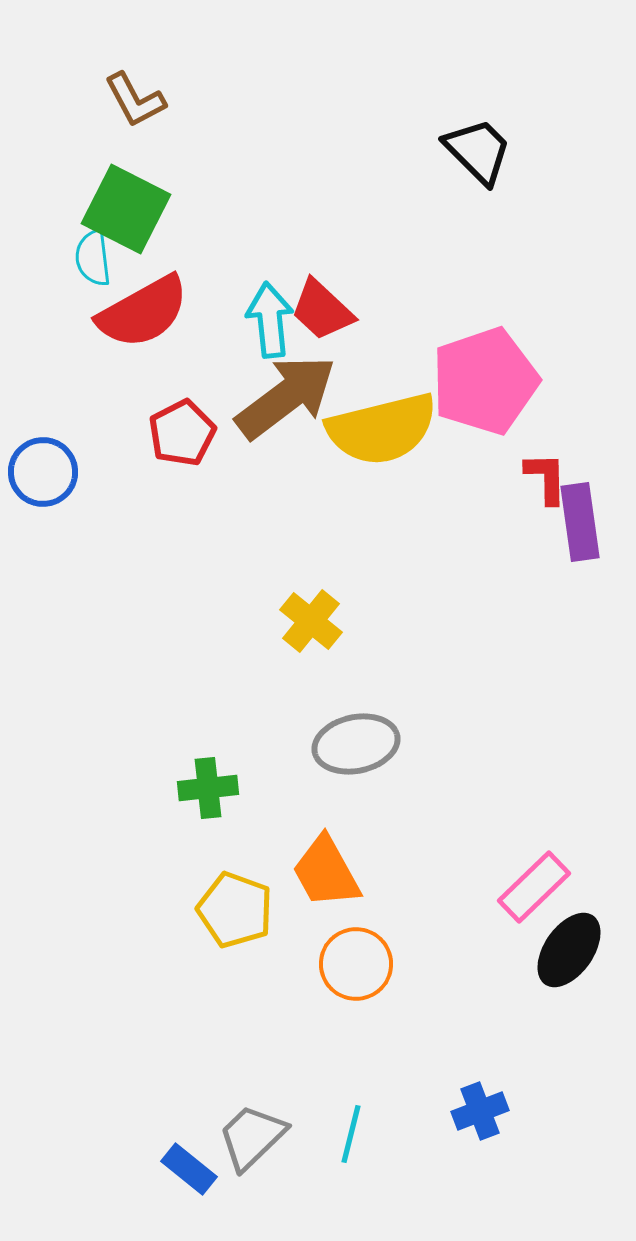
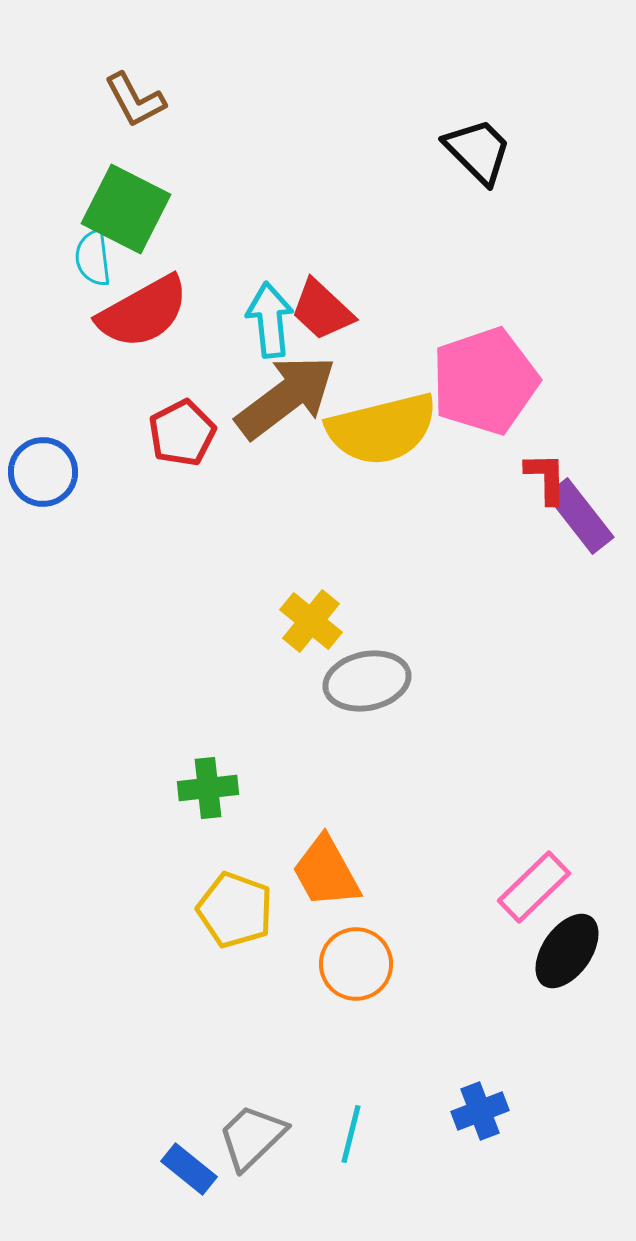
purple rectangle: moved 6 px up; rotated 30 degrees counterclockwise
gray ellipse: moved 11 px right, 63 px up
black ellipse: moved 2 px left, 1 px down
